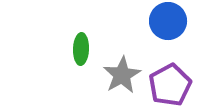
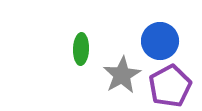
blue circle: moved 8 px left, 20 px down
purple pentagon: moved 1 px down
